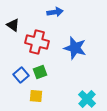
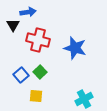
blue arrow: moved 27 px left
black triangle: rotated 24 degrees clockwise
red cross: moved 1 px right, 2 px up
green square: rotated 24 degrees counterclockwise
cyan cross: moved 3 px left; rotated 18 degrees clockwise
